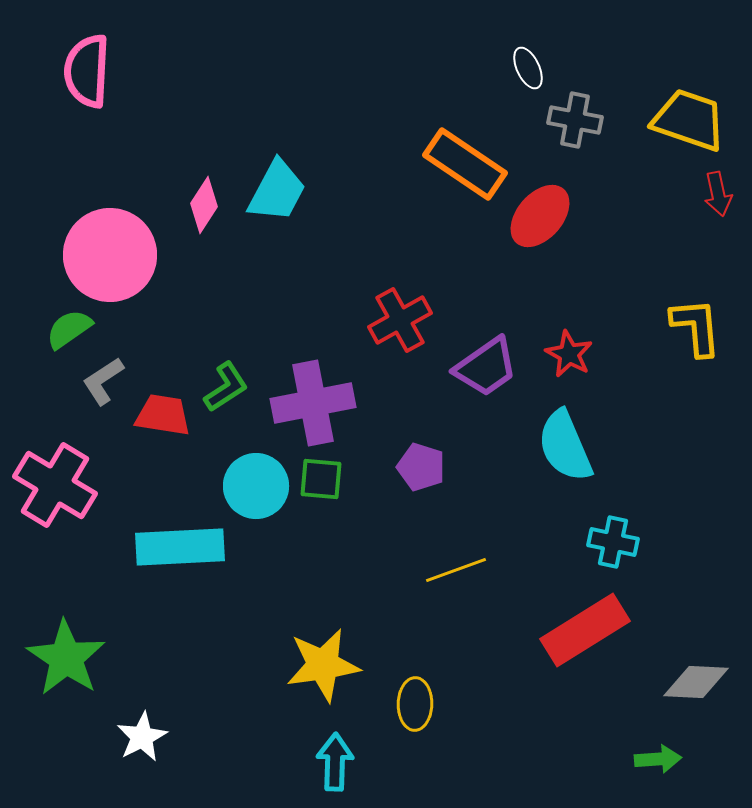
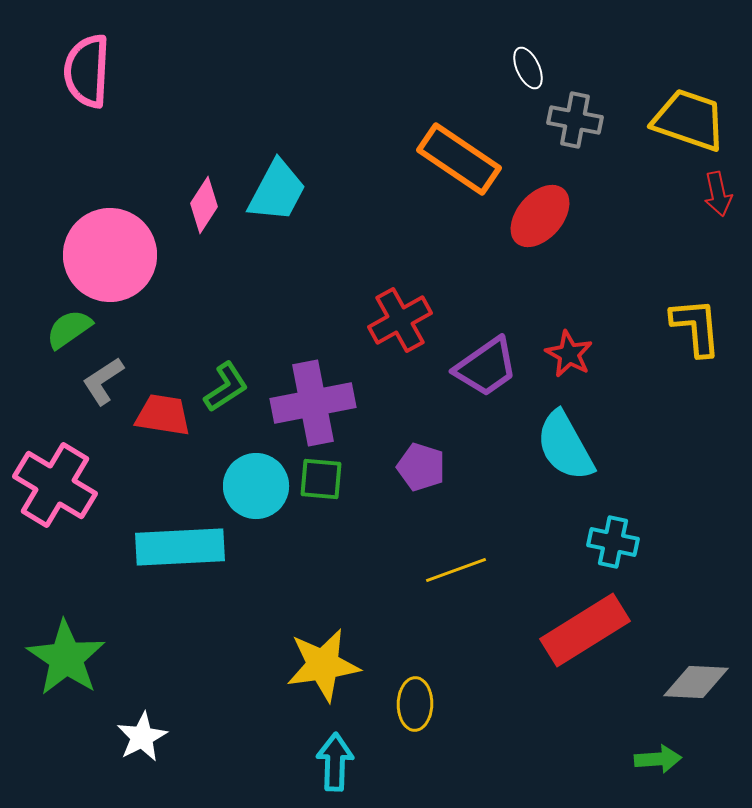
orange rectangle: moved 6 px left, 5 px up
cyan semicircle: rotated 6 degrees counterclockwise
